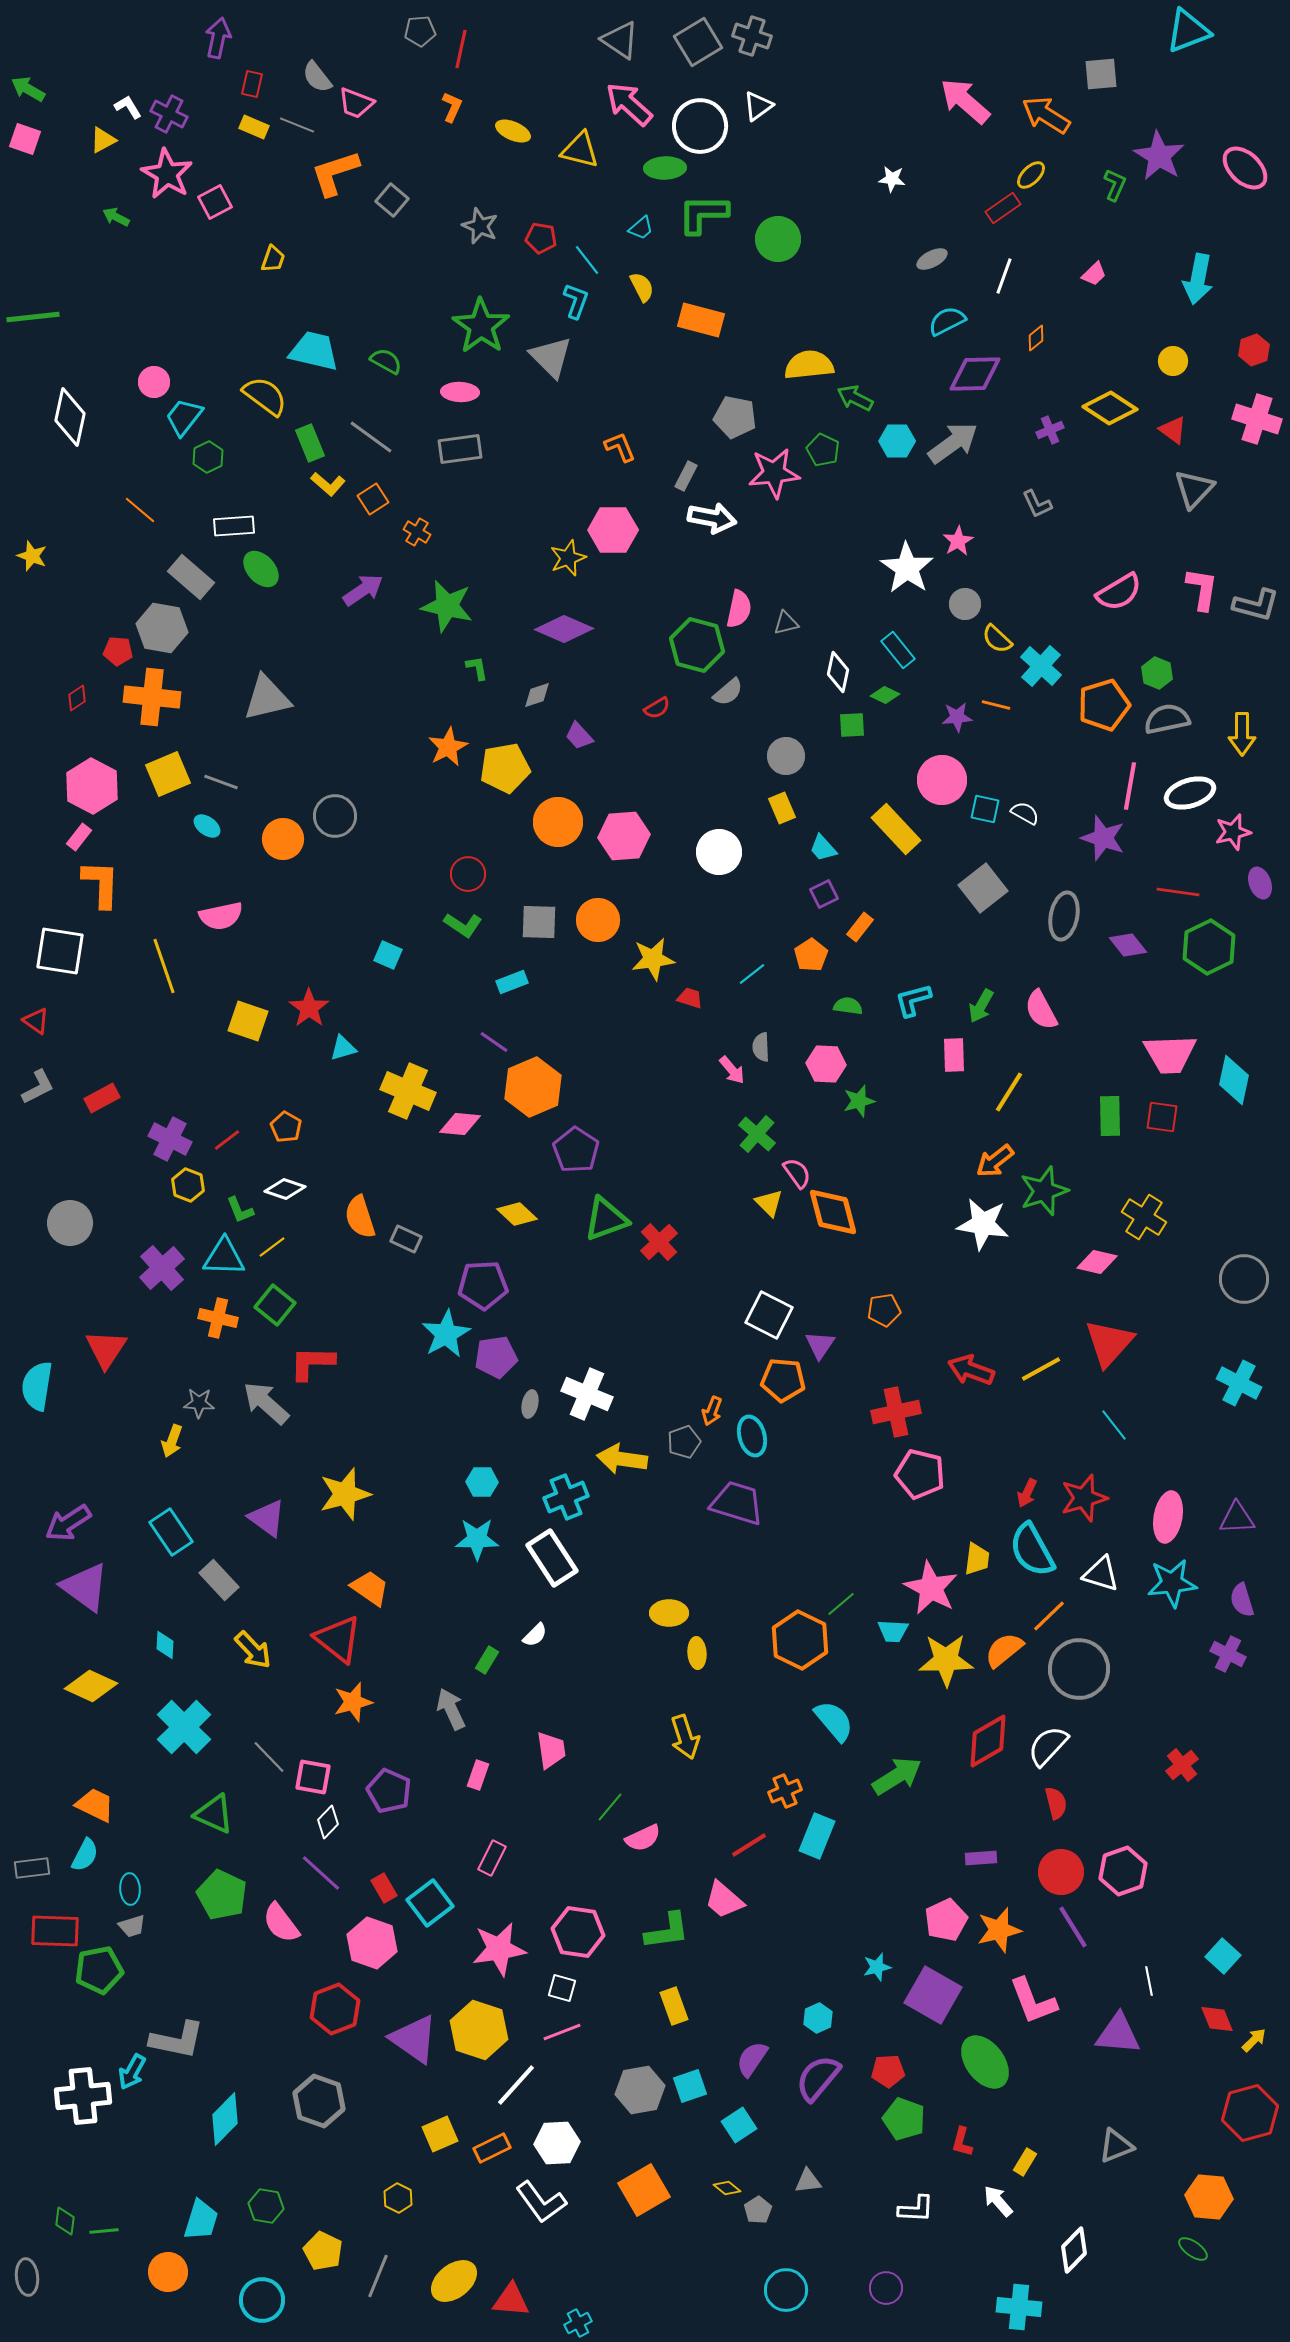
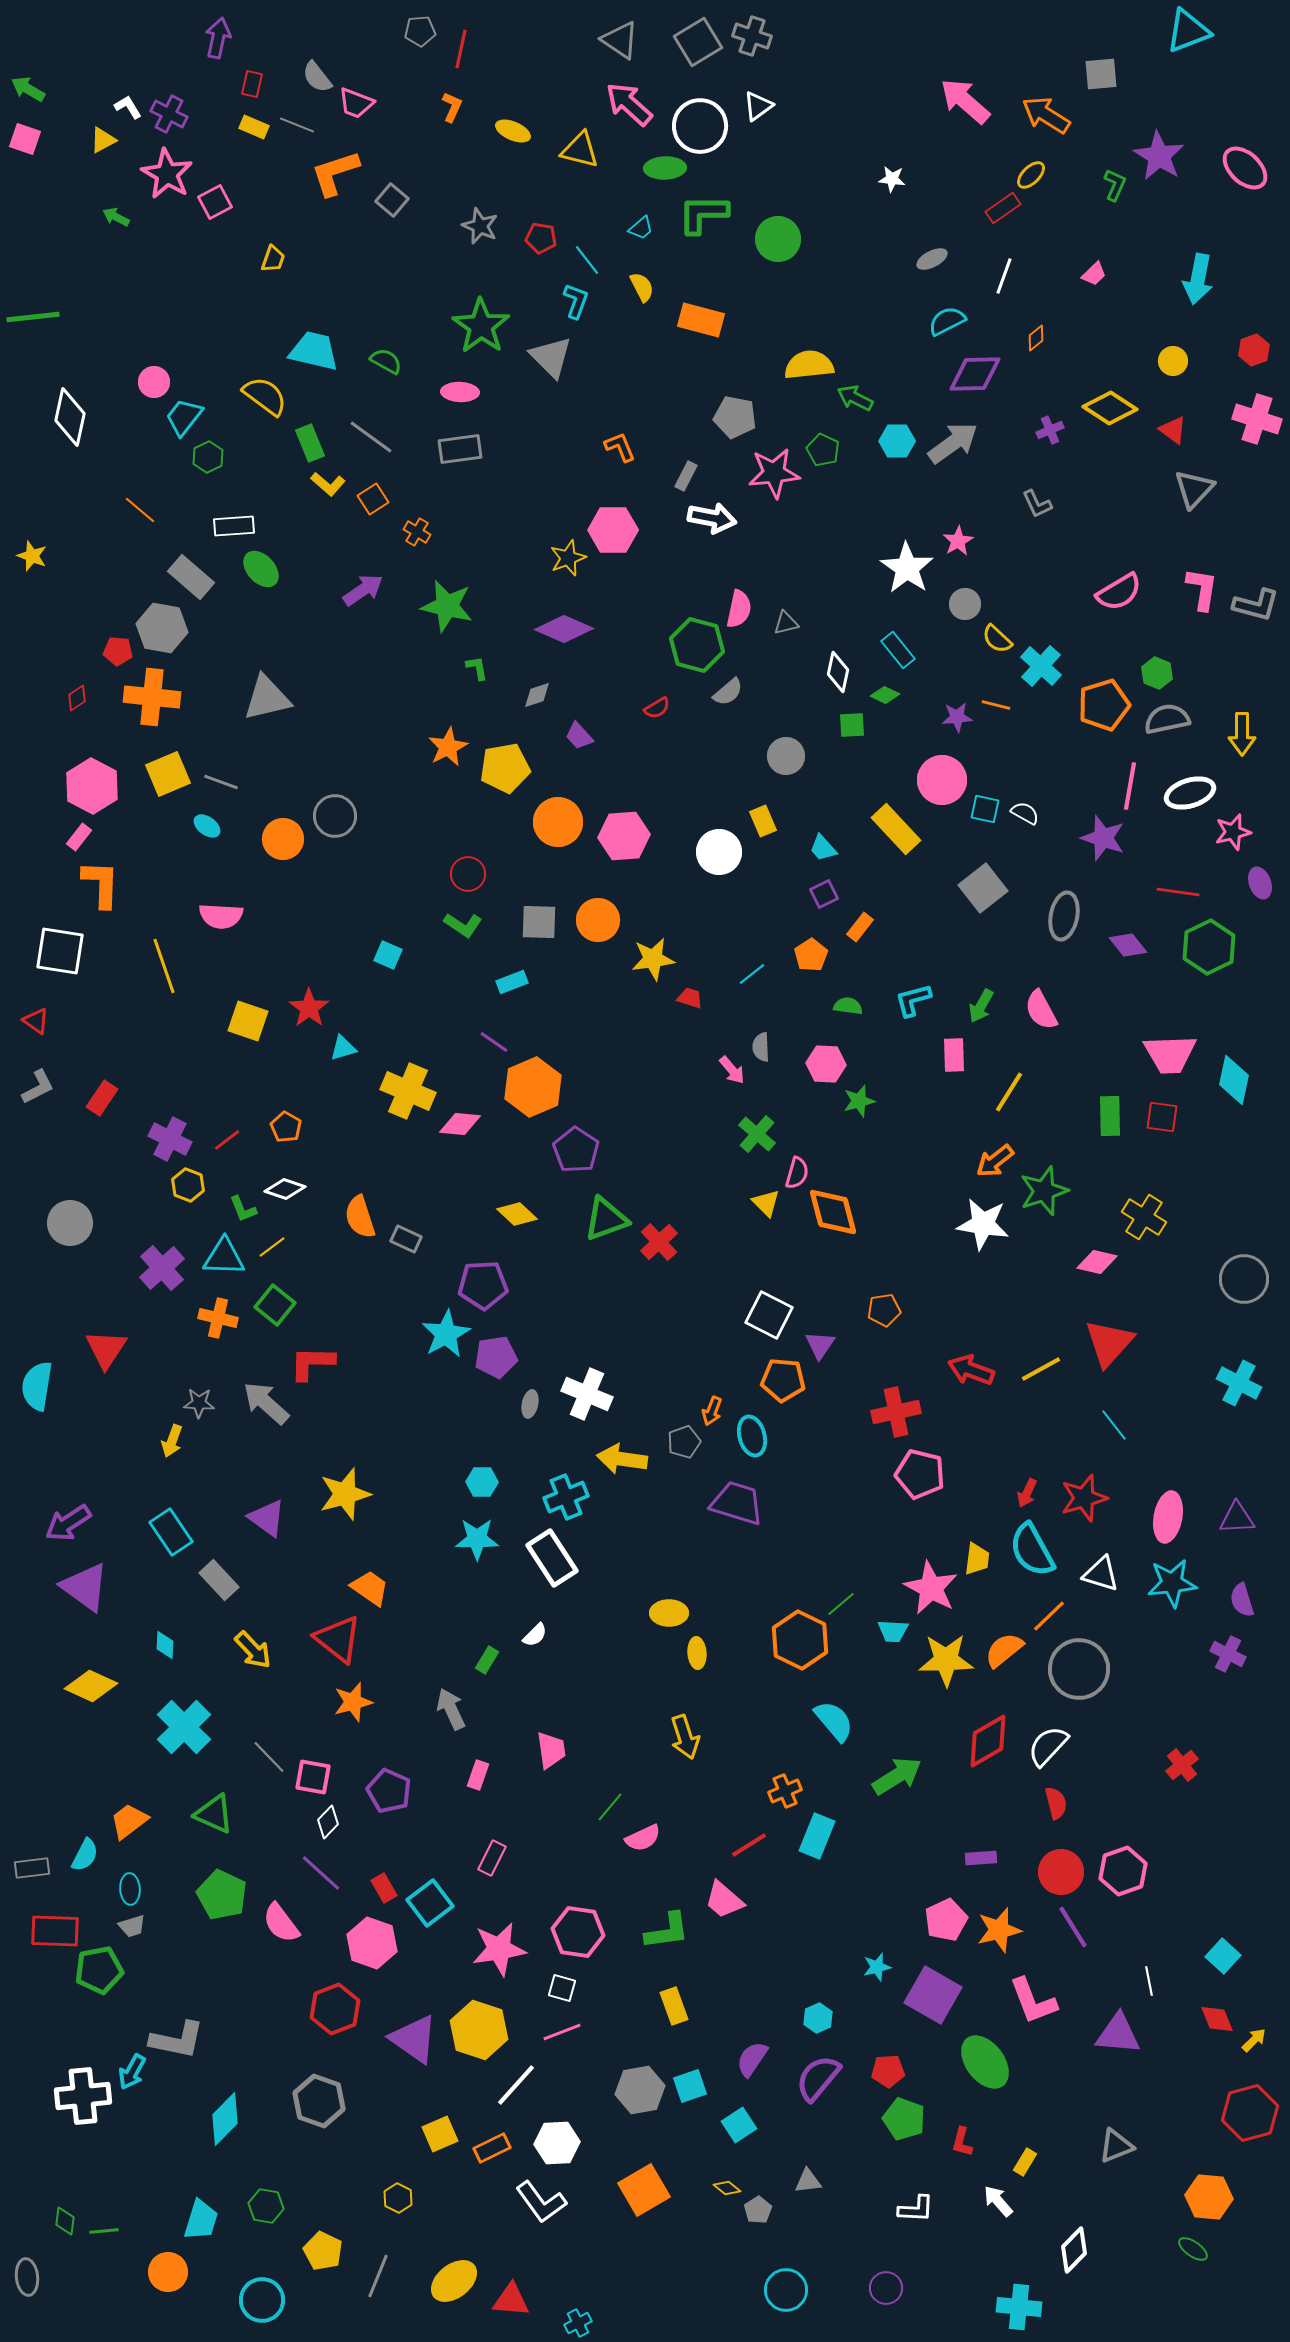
yellow rectangle at (782, 808): moved 19 px left, 13 px down
pink semicircle at (221, 916): rotated 15 degrees clockwise
red rectangle at (102, 1098): rotated 28 degrees counterclockwise
pink semicircle at (797, 1173): rotated 52 degrees clockwise
yellow triangle at (769, 1203): moved 3 px left
green L-shape at (240, 1210): moved 3 px right, 1 px up
orange trapezoid at (95, 1805): moved 34 px right, 16 px down; rotated 63 degrees counterclockwise
